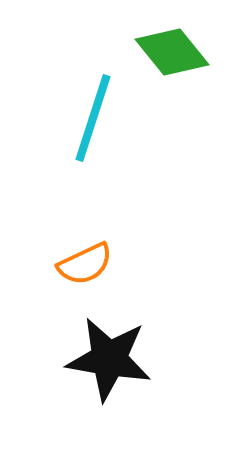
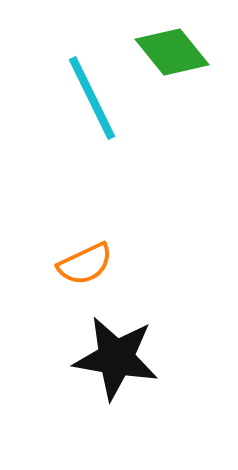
cyan line: moved 1 px left, 20 px up; rotated 44 degrees counterclockwise
black star: moved 7 px right, 1 px up
